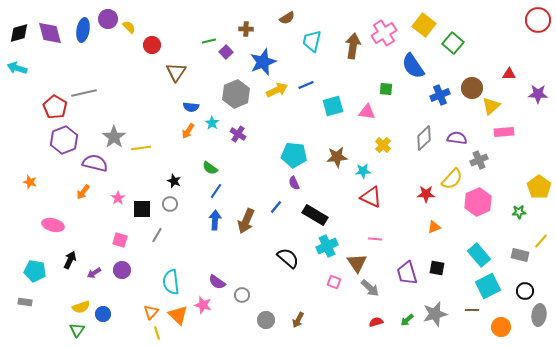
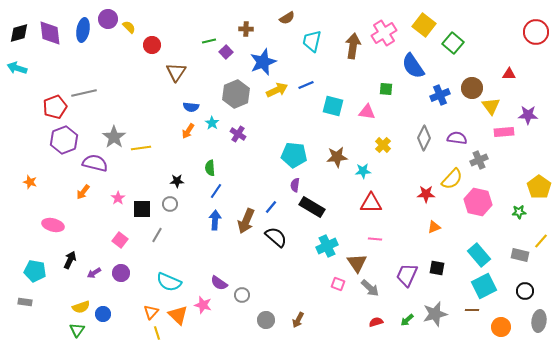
red circle at (538, 20): moved 2 px left, 12 px down
purple diamond at (50, 33): rotated 8 degrees clockwise
purple star at (538, 94): moved 10 px left, 21 px down
cyan square at (333, 106): rotated 30 degrees clockwise
yellow triangle at (491, 106): rotated 24 degrees counterclockwise
red pentagon at (55, 107): rotated 20 degrees clockwise
gray diamond at (424, 138): rotated 20 degrees counterclockwise
green semicircle at (210, 168): rotated 49 degrees clockwise
black star at (174, 181): moved 3 px right; rotated 24 degrees counterclockwise
purple semicircle at (294, 183): moved 1 px right, 2 px down; rotated 32 degrees clockwise
red triangle at (371, 197): moved 6 px down; rotated 25 degrees counterclockwise
pink hexagon at (478, 202): rotated 24 degrees counterclockwise
blue line at (276, 207): moved 5 px left
black rectangle at (315, 215): moved 3 px left, 8 px up
pink square at (120, 240): rotated 21 degrees clockwise
black semicircle at (288, 258): moved 12 px left, 21 px up
purple circle at (122, 270): moved 1 px left, 3 px down
purple trapezoid at (407, 273): moved 2 px down; rotated 40 degrees clockwise
cyan semicircle at (171, 282): moved 2 px left; rotated 60 degrees counterclockwise
purple semicircle at (217, 282): moved 2 px right, 1 px down
pink square at (334, 282): moved 4 px right, 2 px down
cyan square at (488, 286): moved 4 px left
gray ellipse at (539, 315): moved 6 px down
